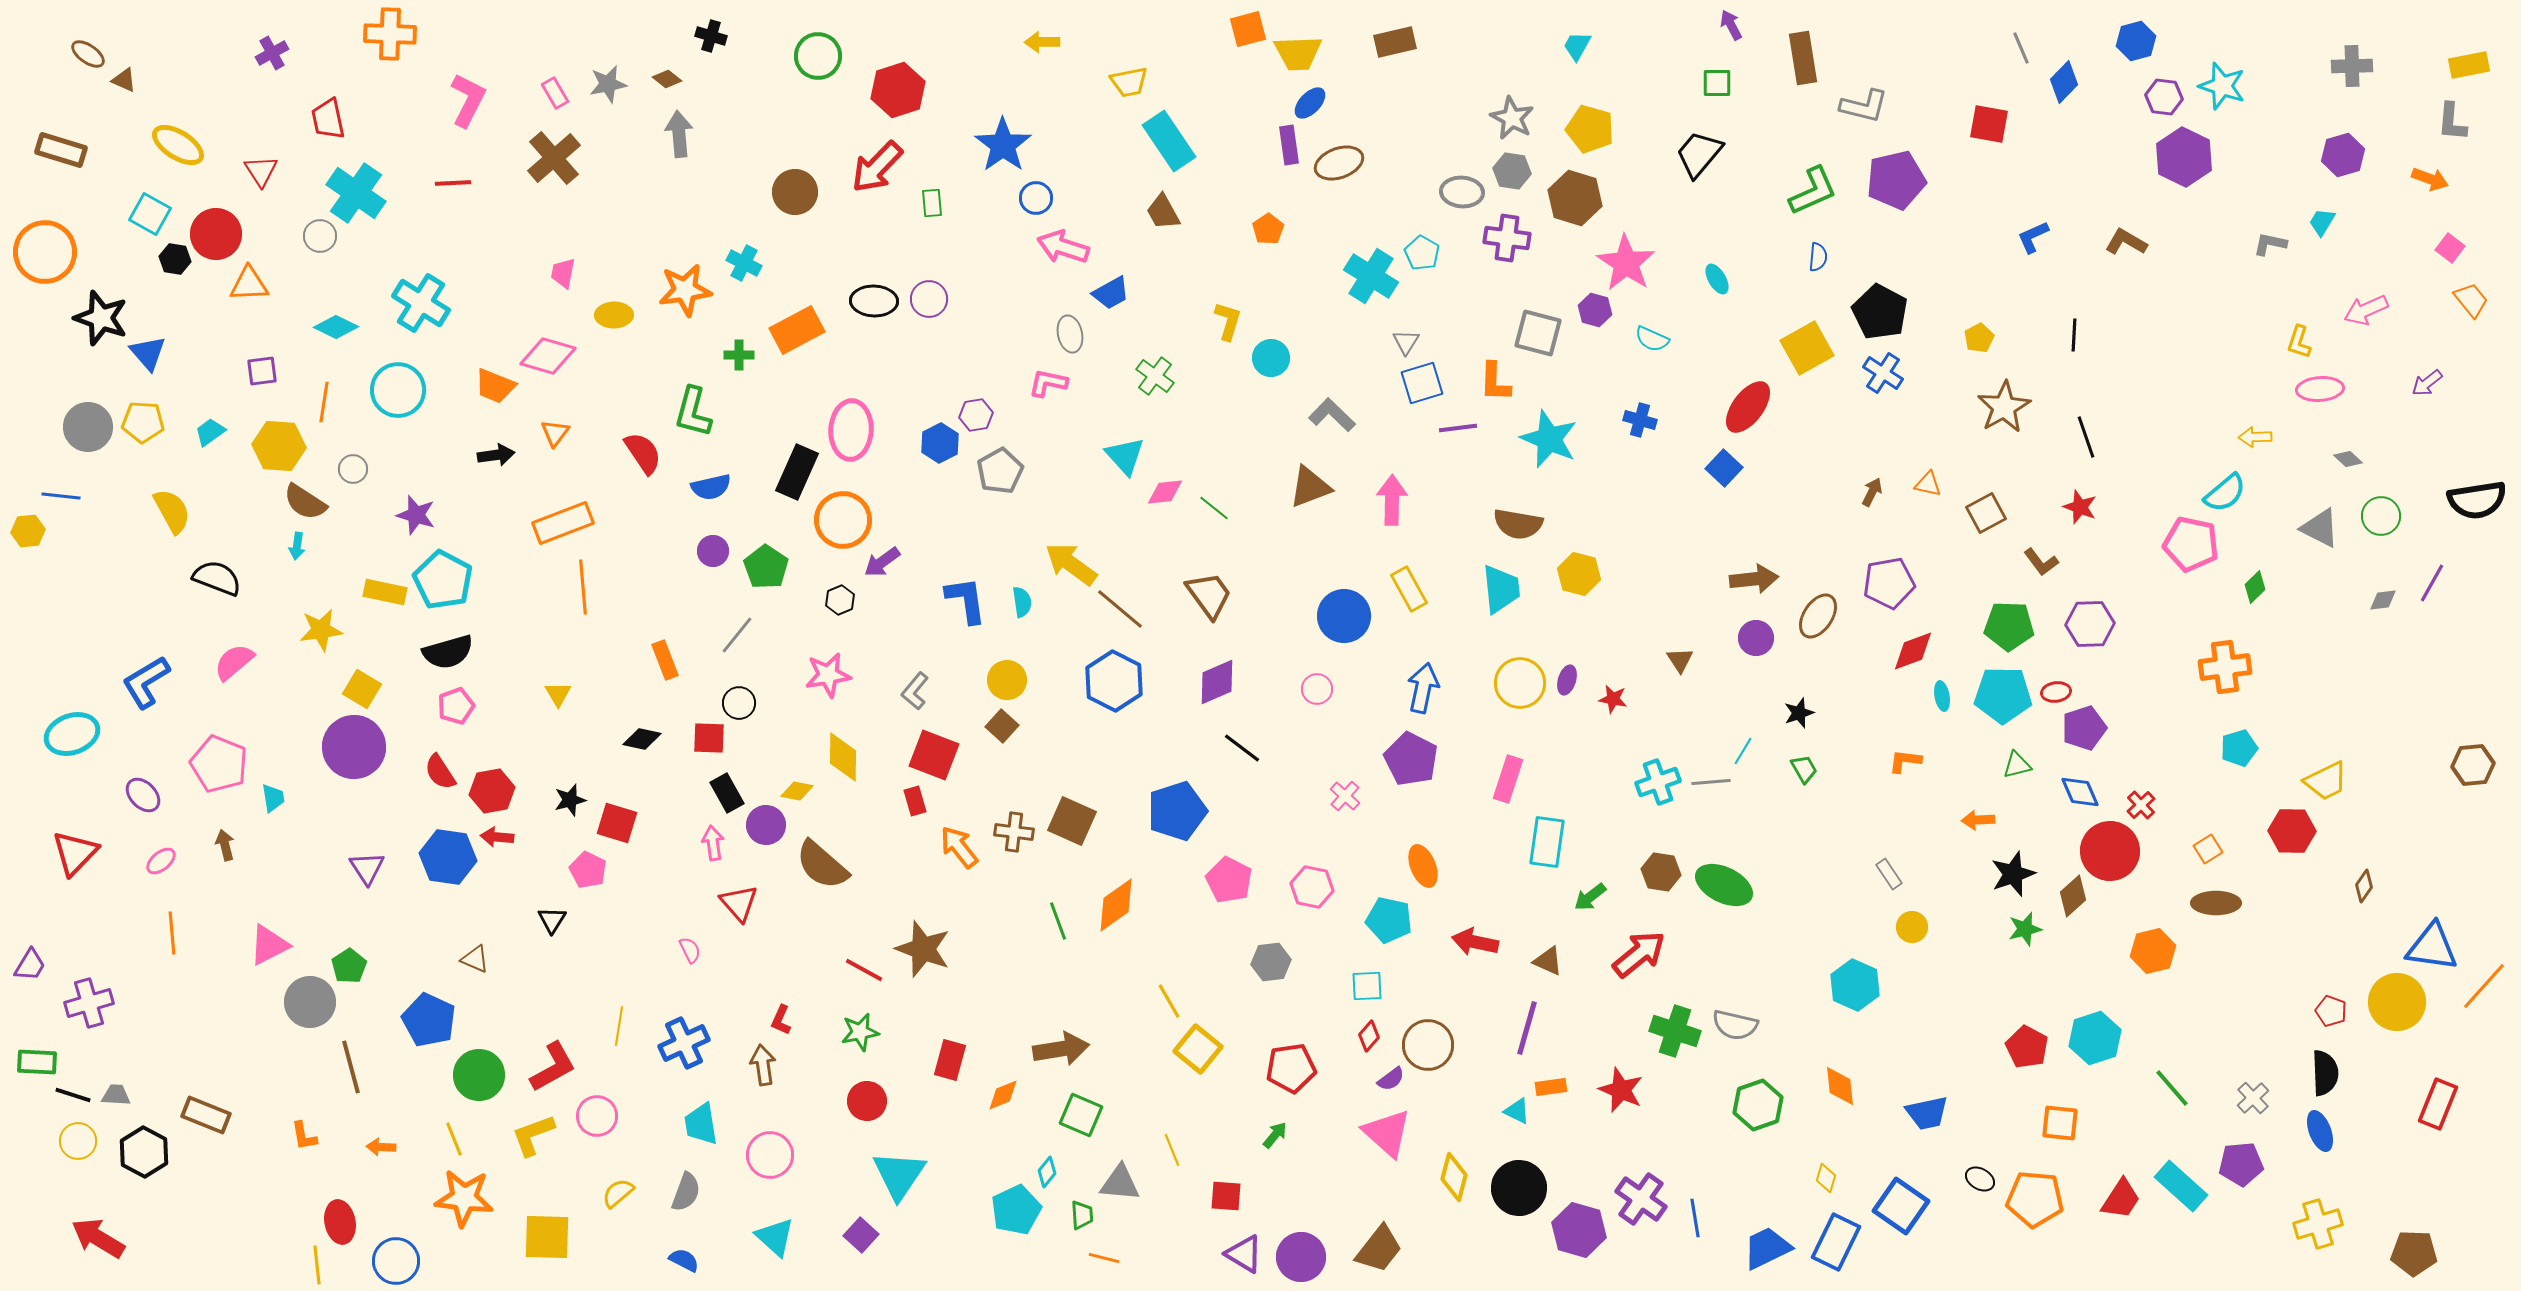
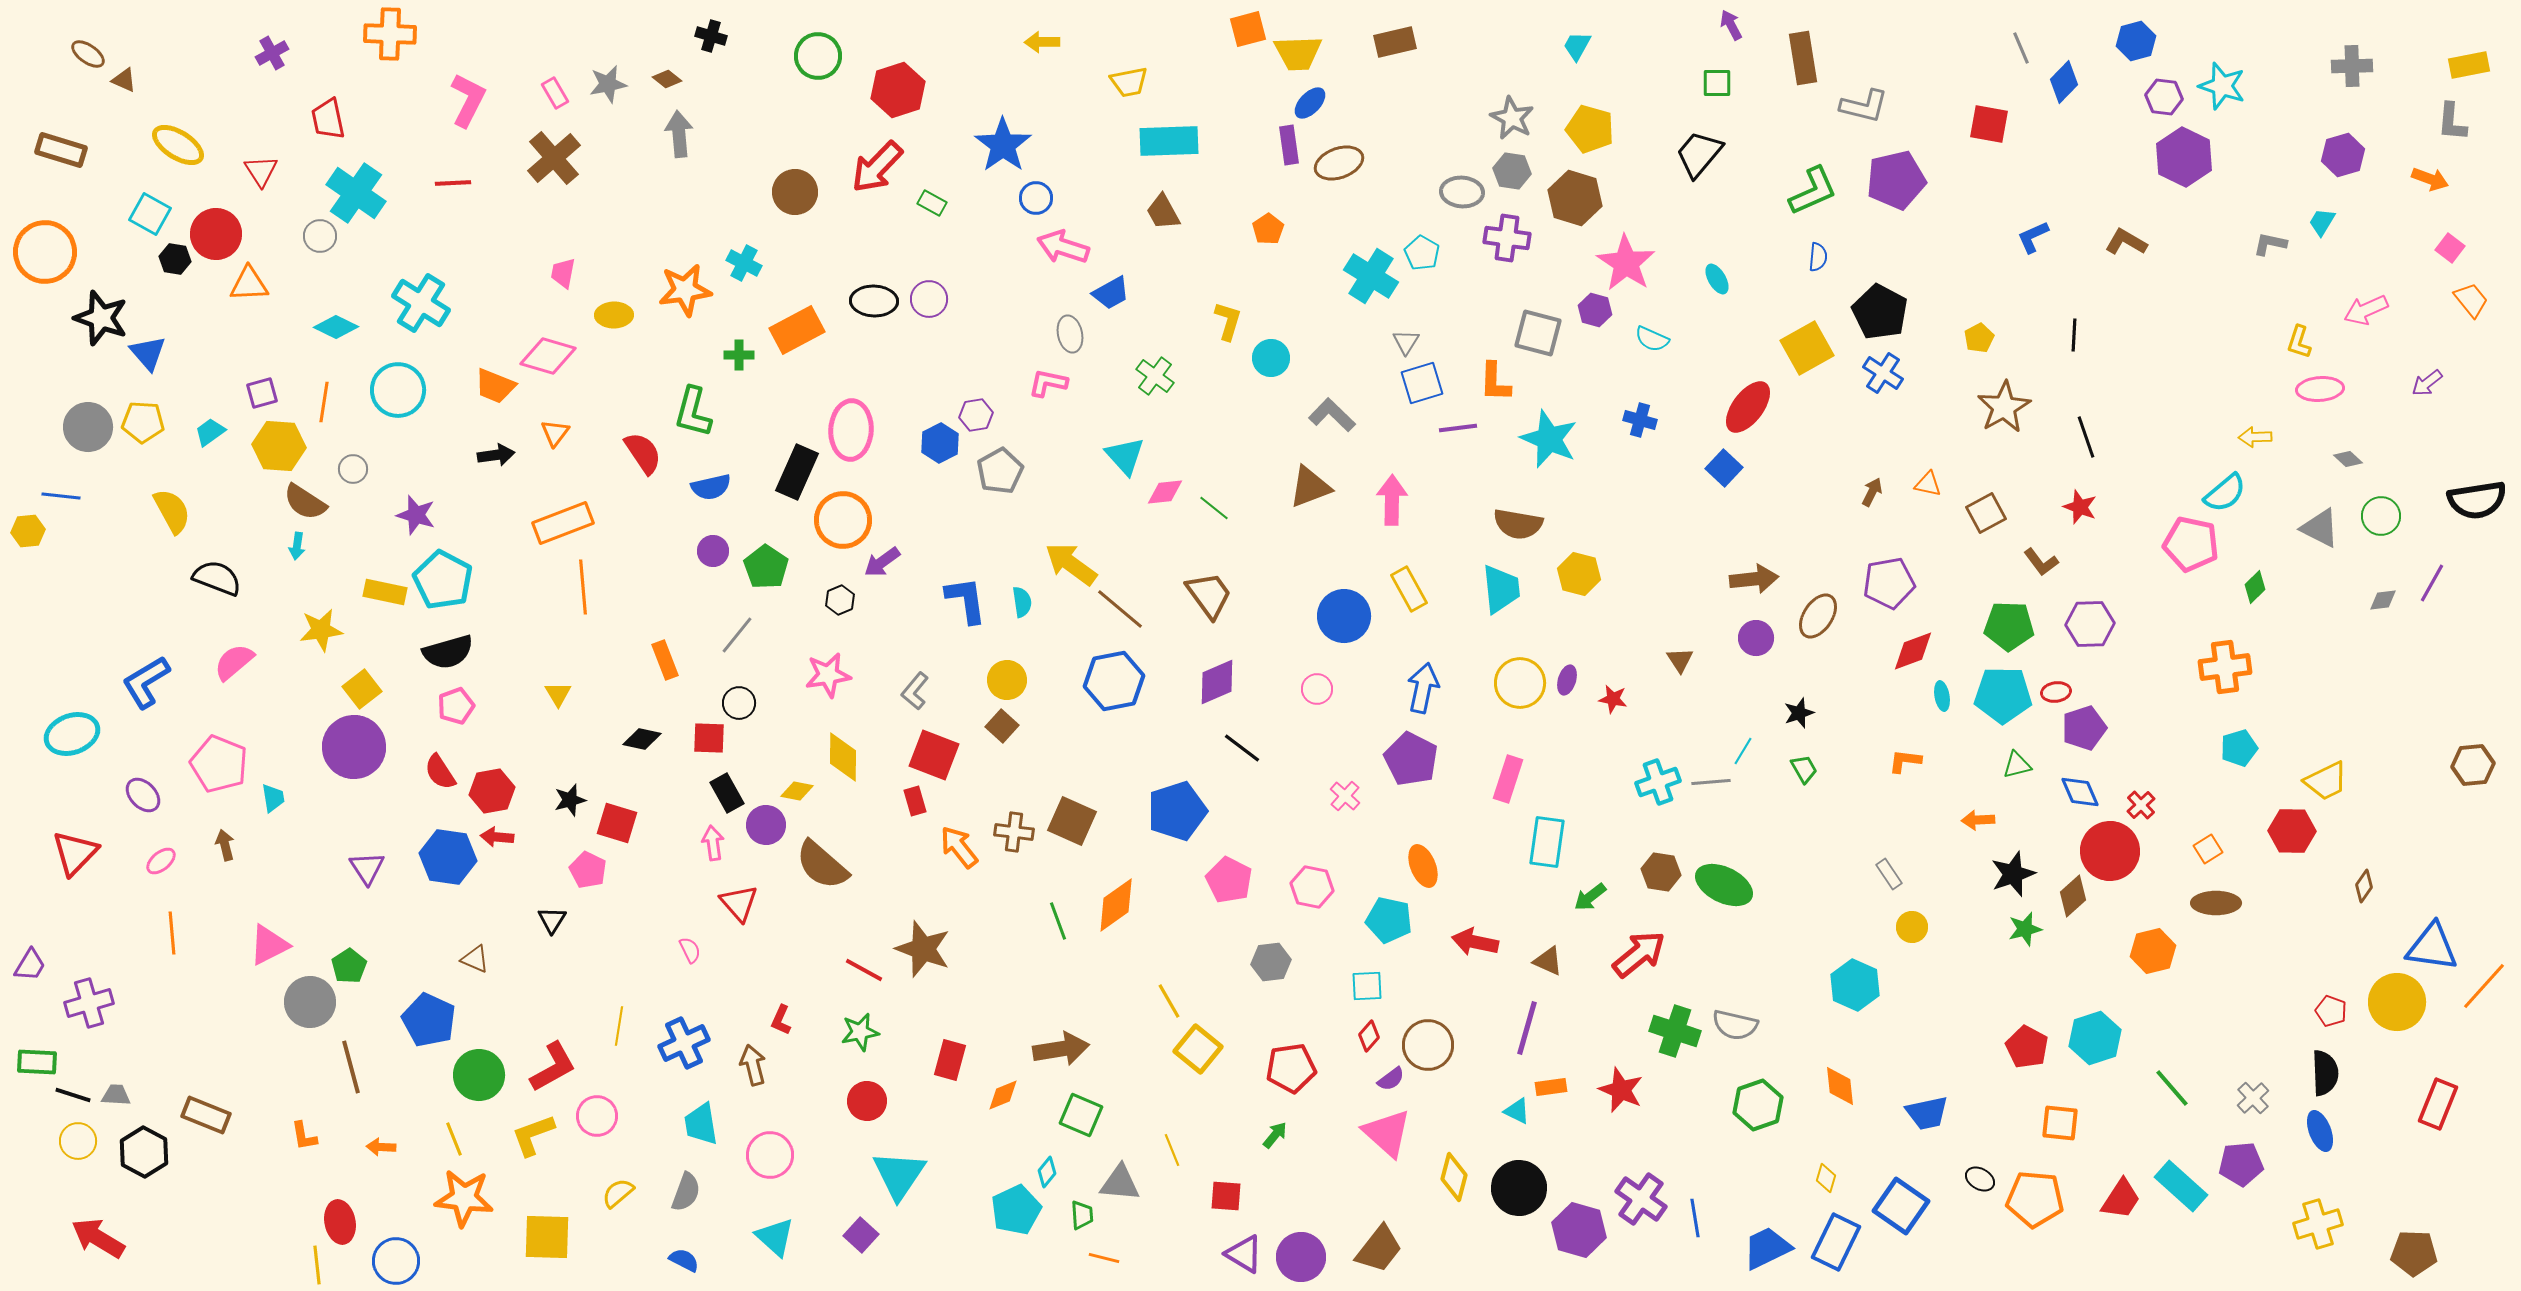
cyan rectangle at (1169, 141): rotated 58 degrees counterclockwise
green rectangle at (932, 203): rotated 56 degrees counterclockwise
purple square at (262, 371): moved 22 px down; rotated 8 degrees counterclockwise
blue hexagon at (1114, 681): rotated 22 degrees clockwise
yellow square at (362, 689): rotated 21 degrees clockwise
brown arrow at (763, 1065): moved 10 px left; rotated 6 degrees counterclockwise
